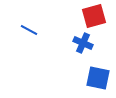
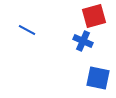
blue line: moved 2 px left
blue cross: moved 2 px up
